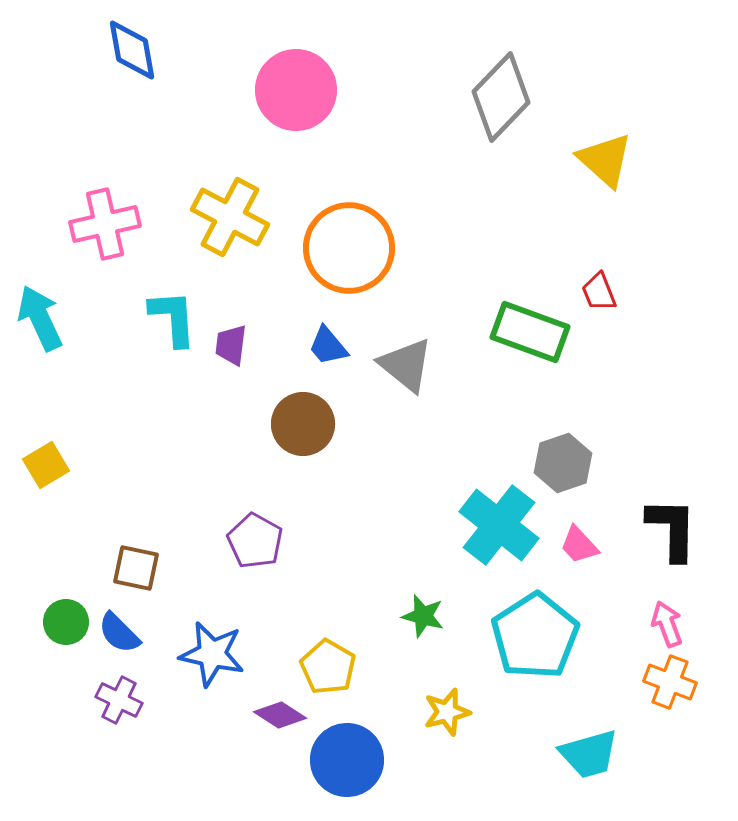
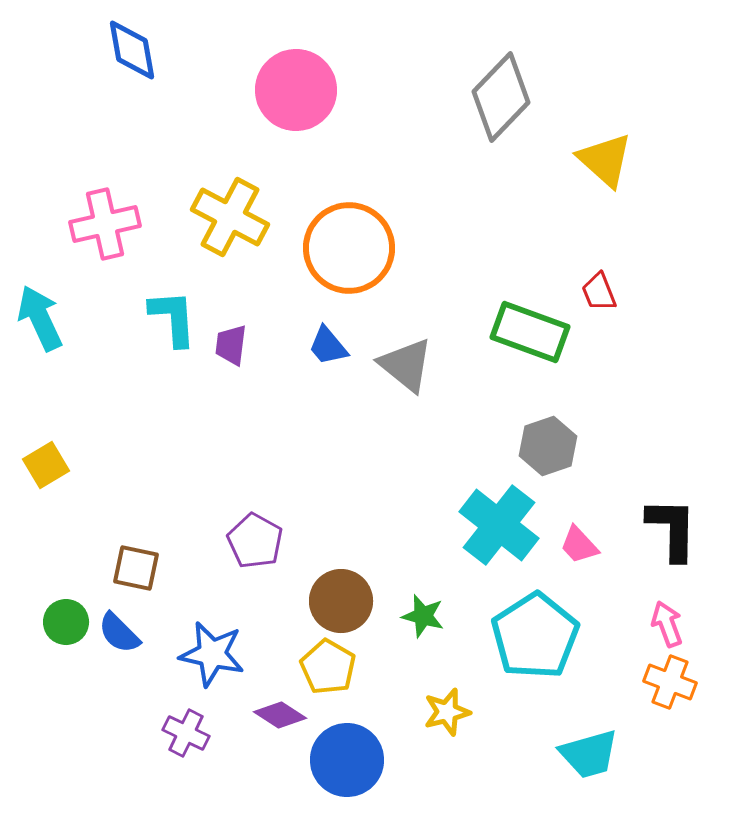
brown circle: moved 38 px right, 177 px down
gray hexagon: moved 15 px left, 17 px up
purple cross: moved 67 px right, 33 px down
